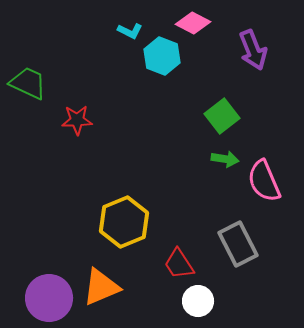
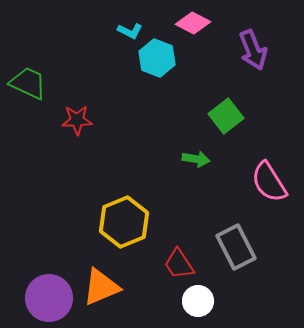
cyan hexagon: moved 5 px left, 2 px down
green square: moved 4 px right
green arrow: moved 29 px left
pink semicircle: moved 5 px right, 1 px down; rotated 9 degrees counterclockwise
gray rectangle: moved 2 px left, 3 px down
